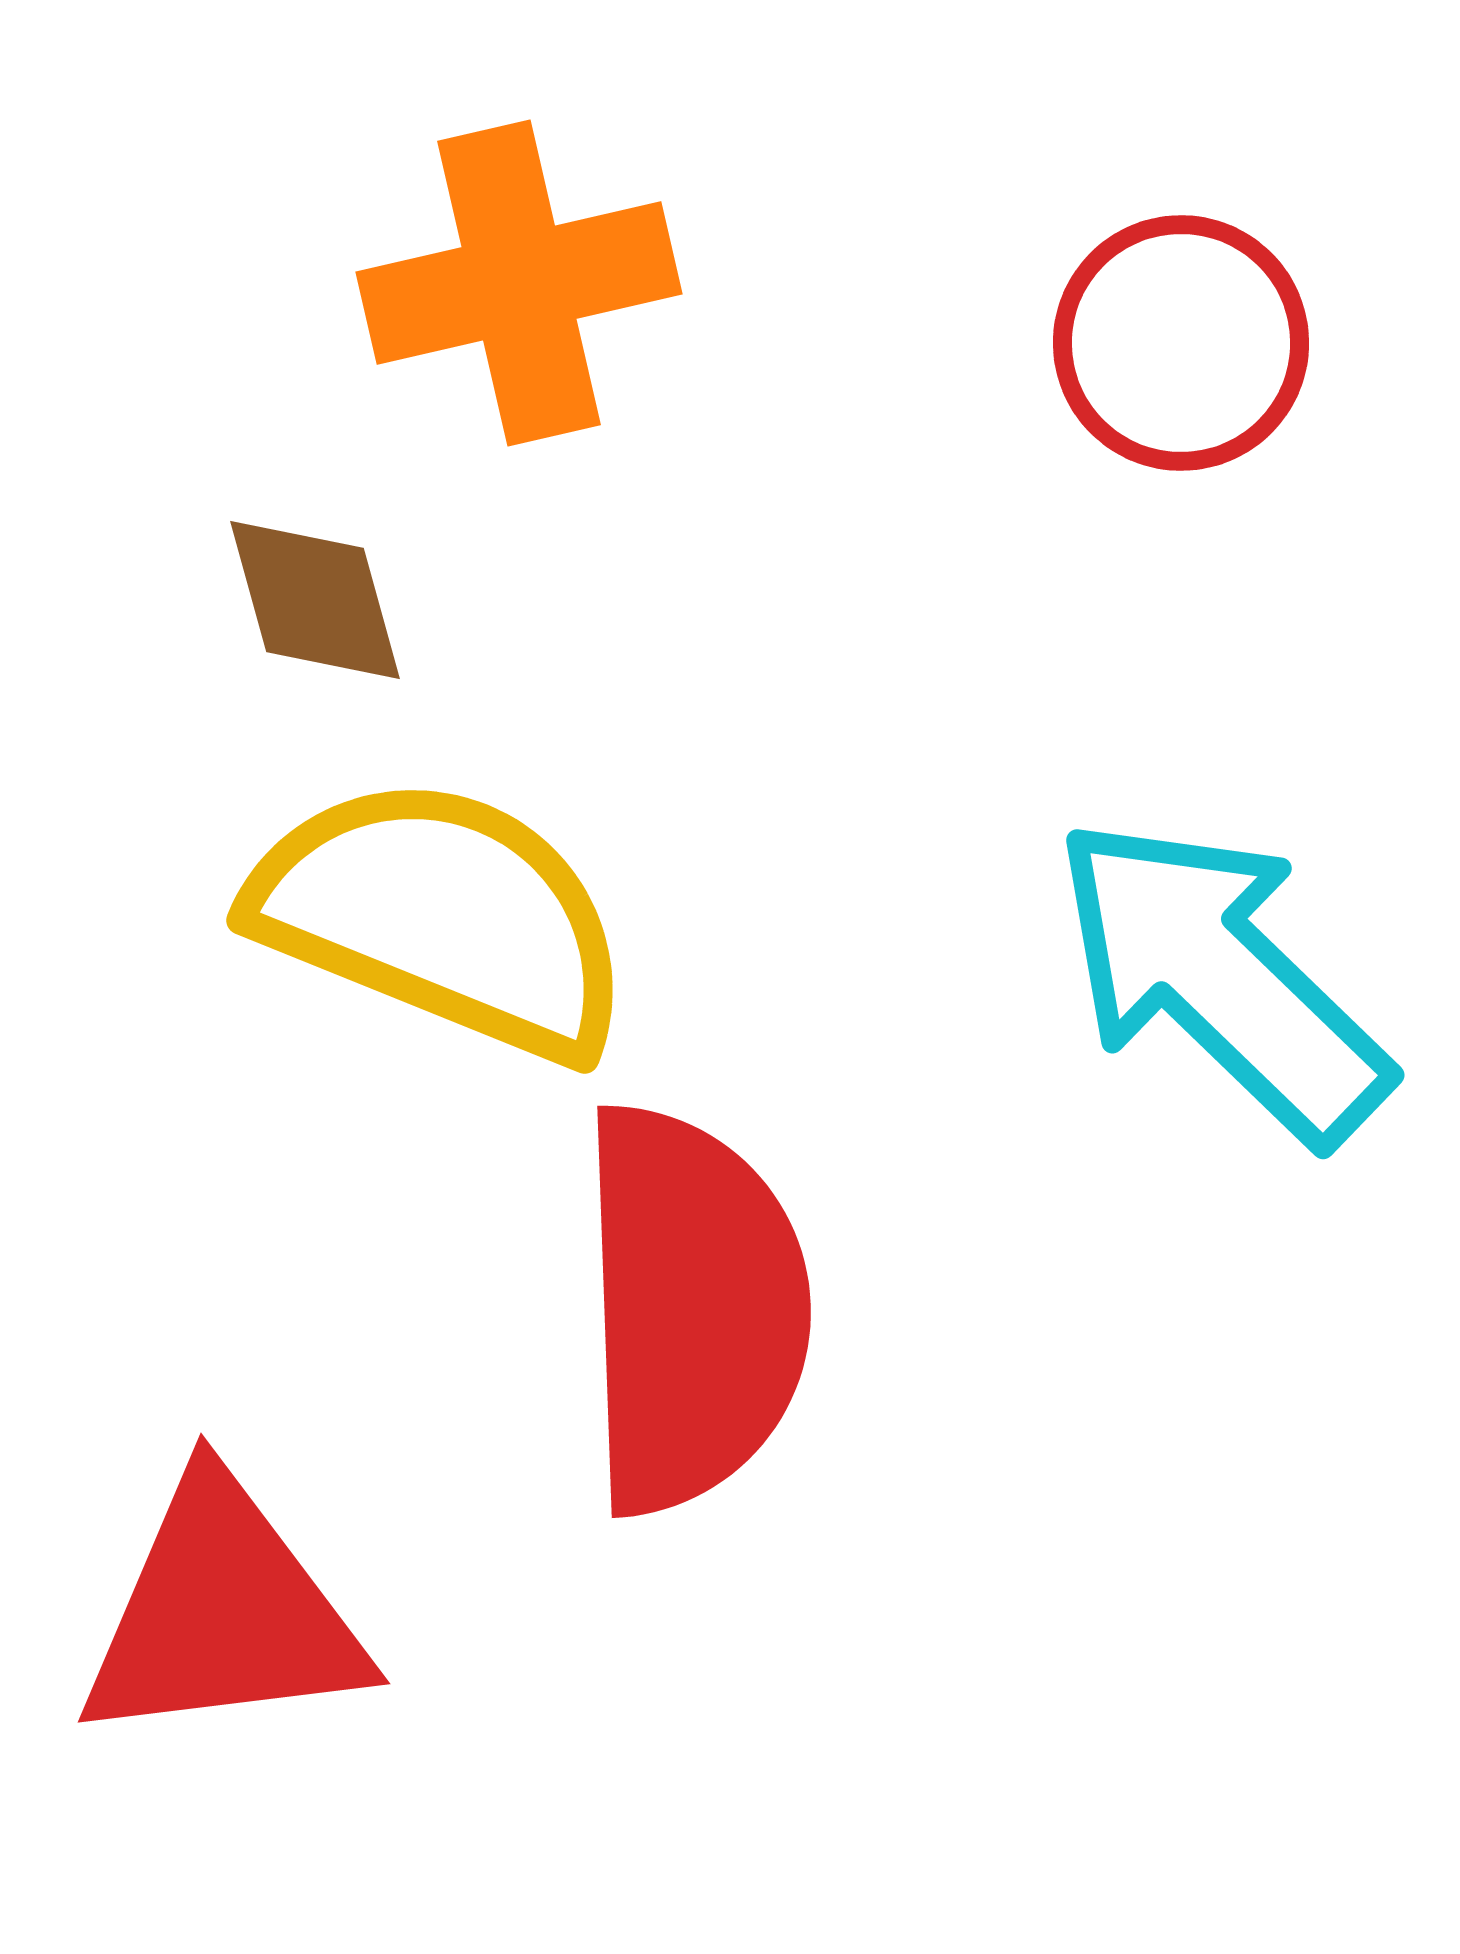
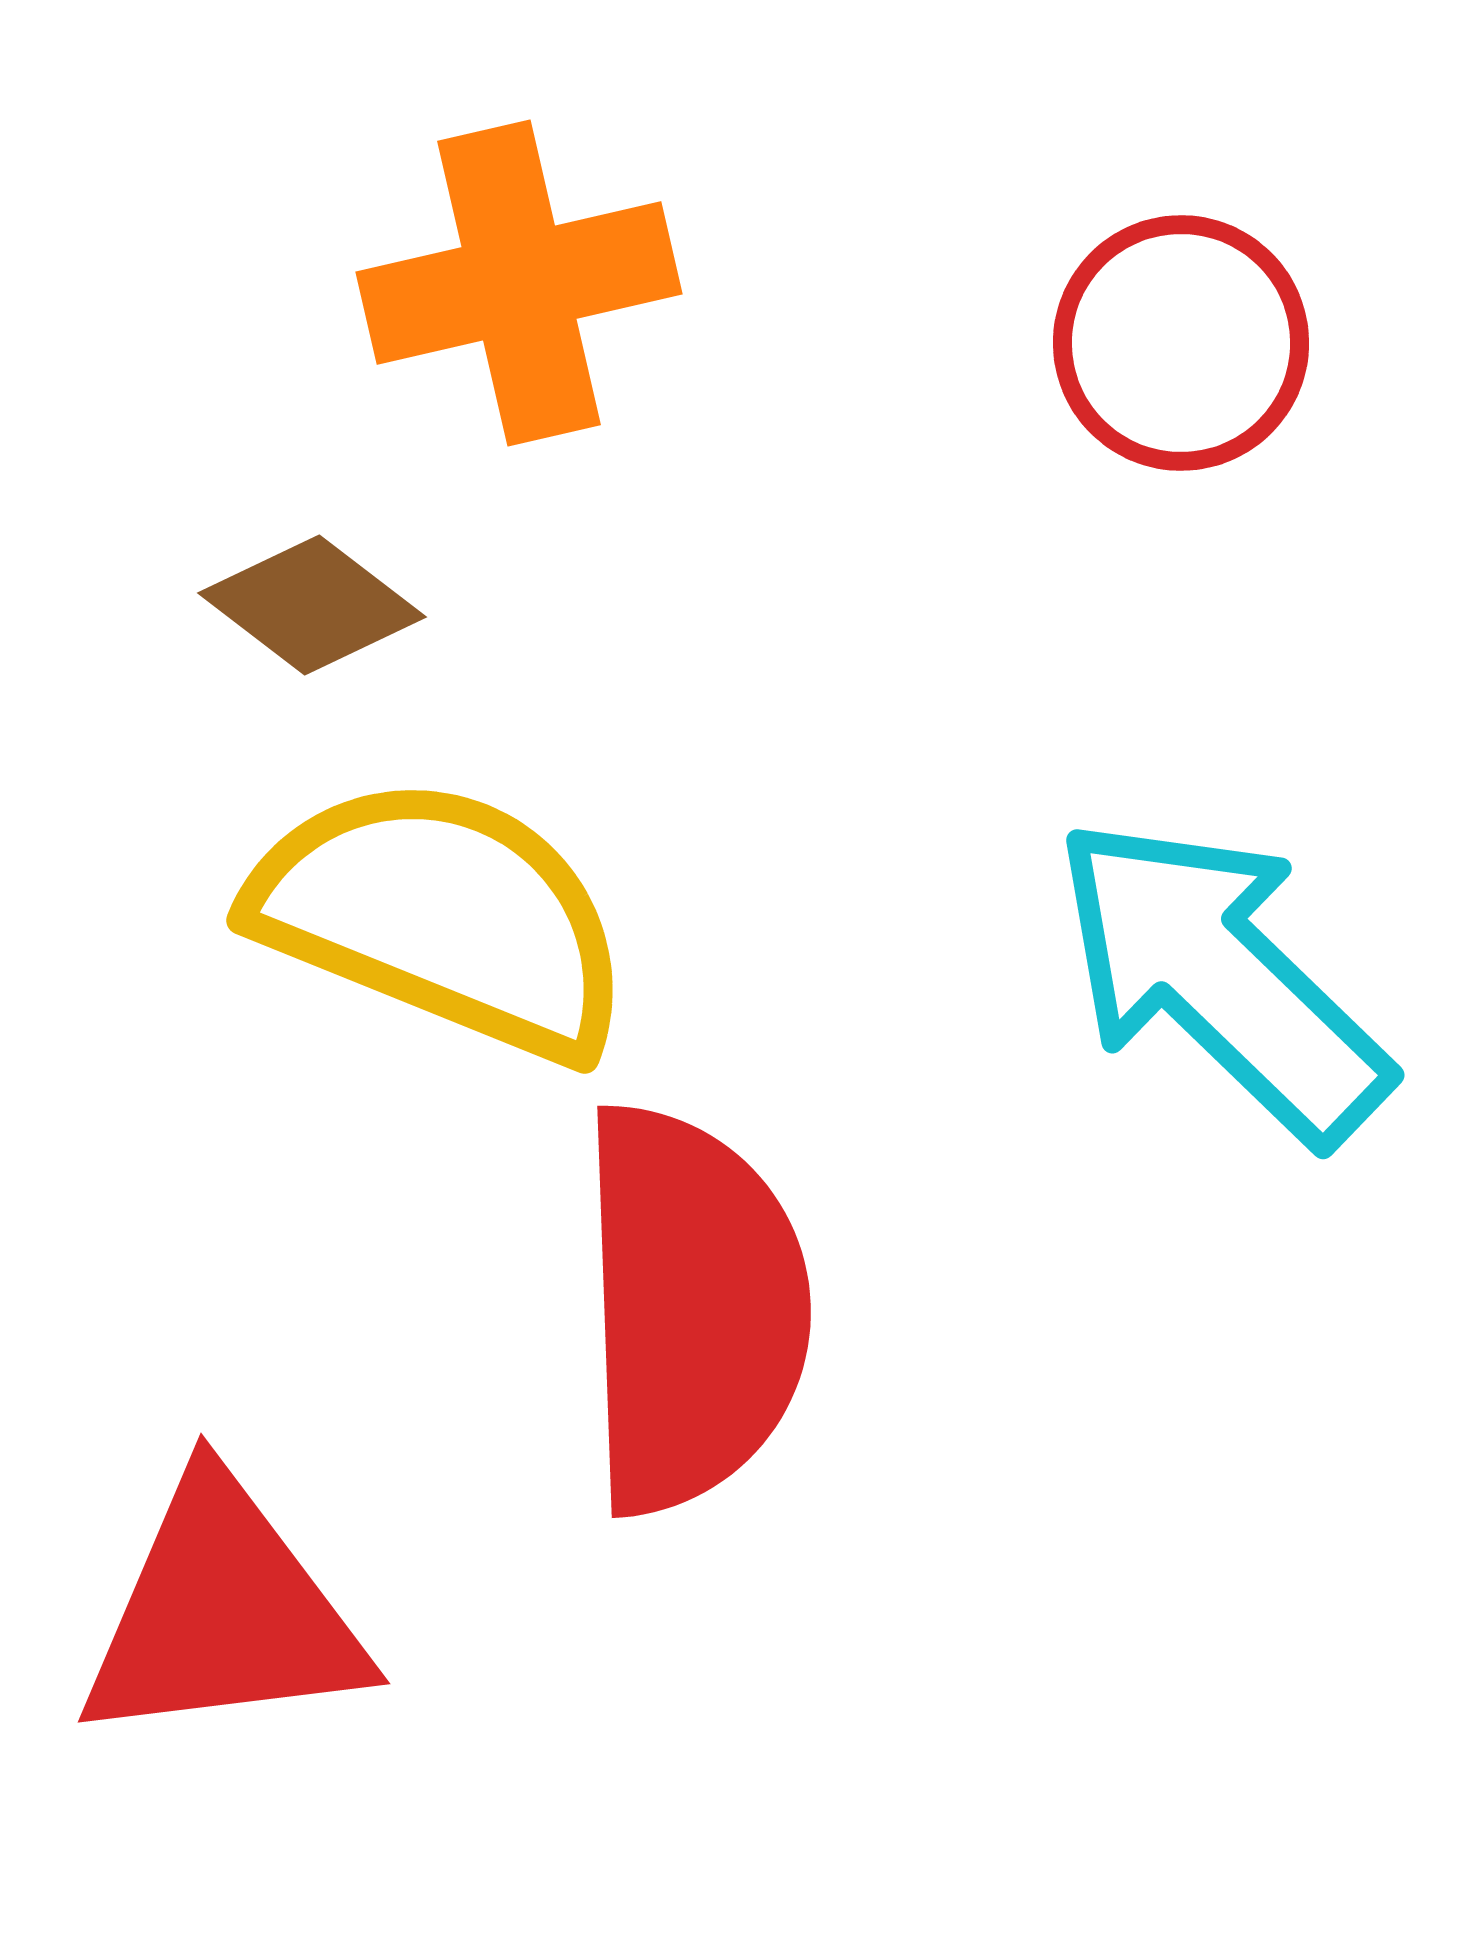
brown diamond: moved 3 px left, 5 px down; rotated 37 degrees counterclockwise
